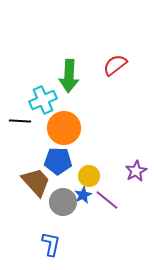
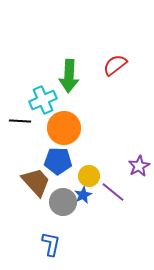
purple star: moved 3 px right, 5 px up
purple line: moved 6 px right, 8 px up
